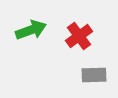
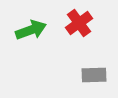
red cross: moved 13 px up
